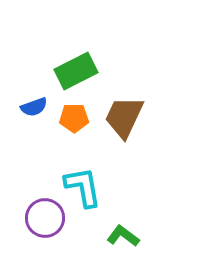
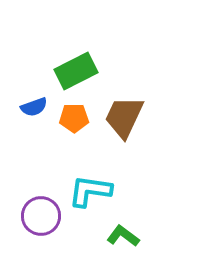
cyan L-shape: moved 7 px right, 4 px down; rotated 72 degrees counterclockwise
purple circle: moved 4 px left, 2 px up
